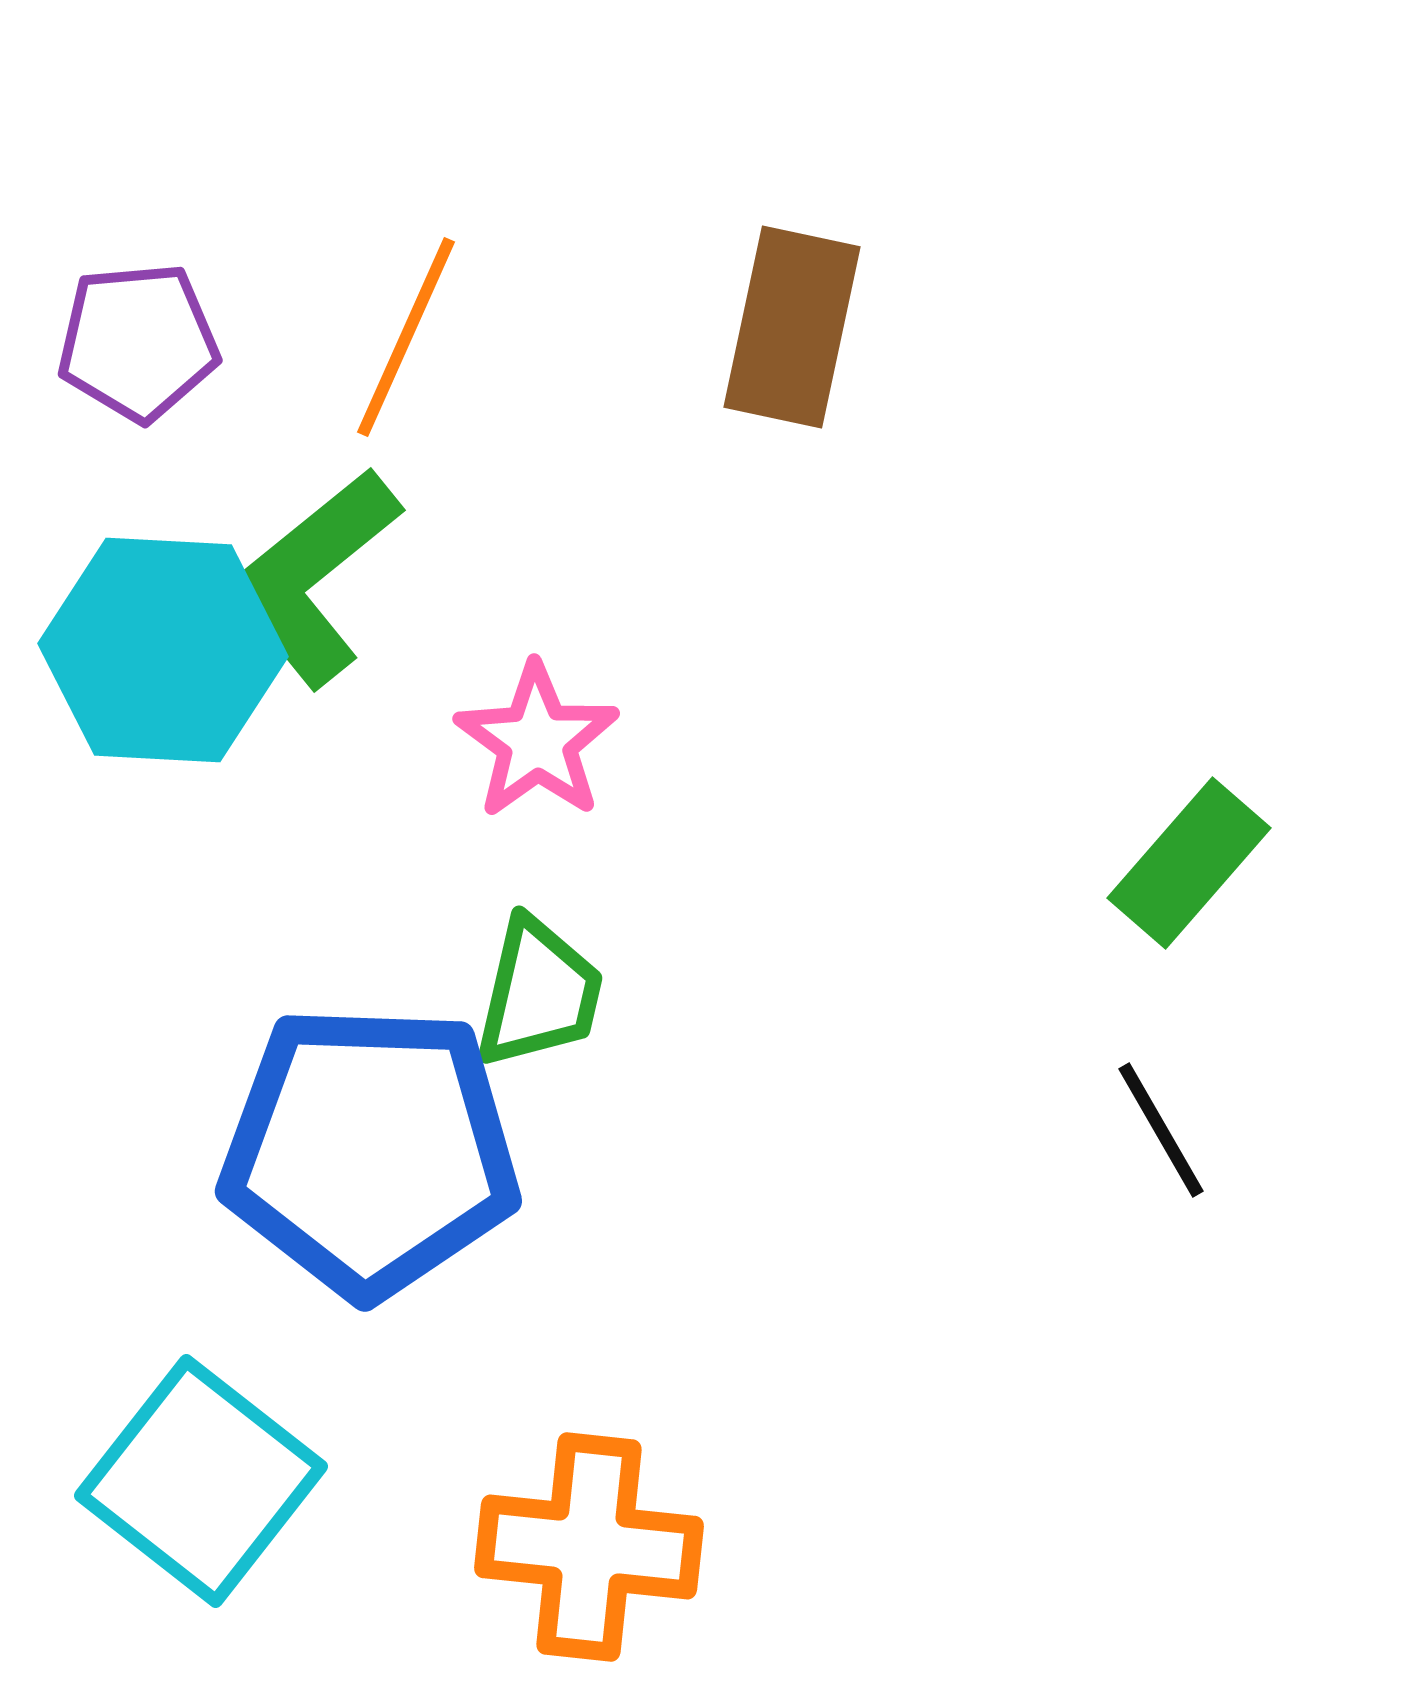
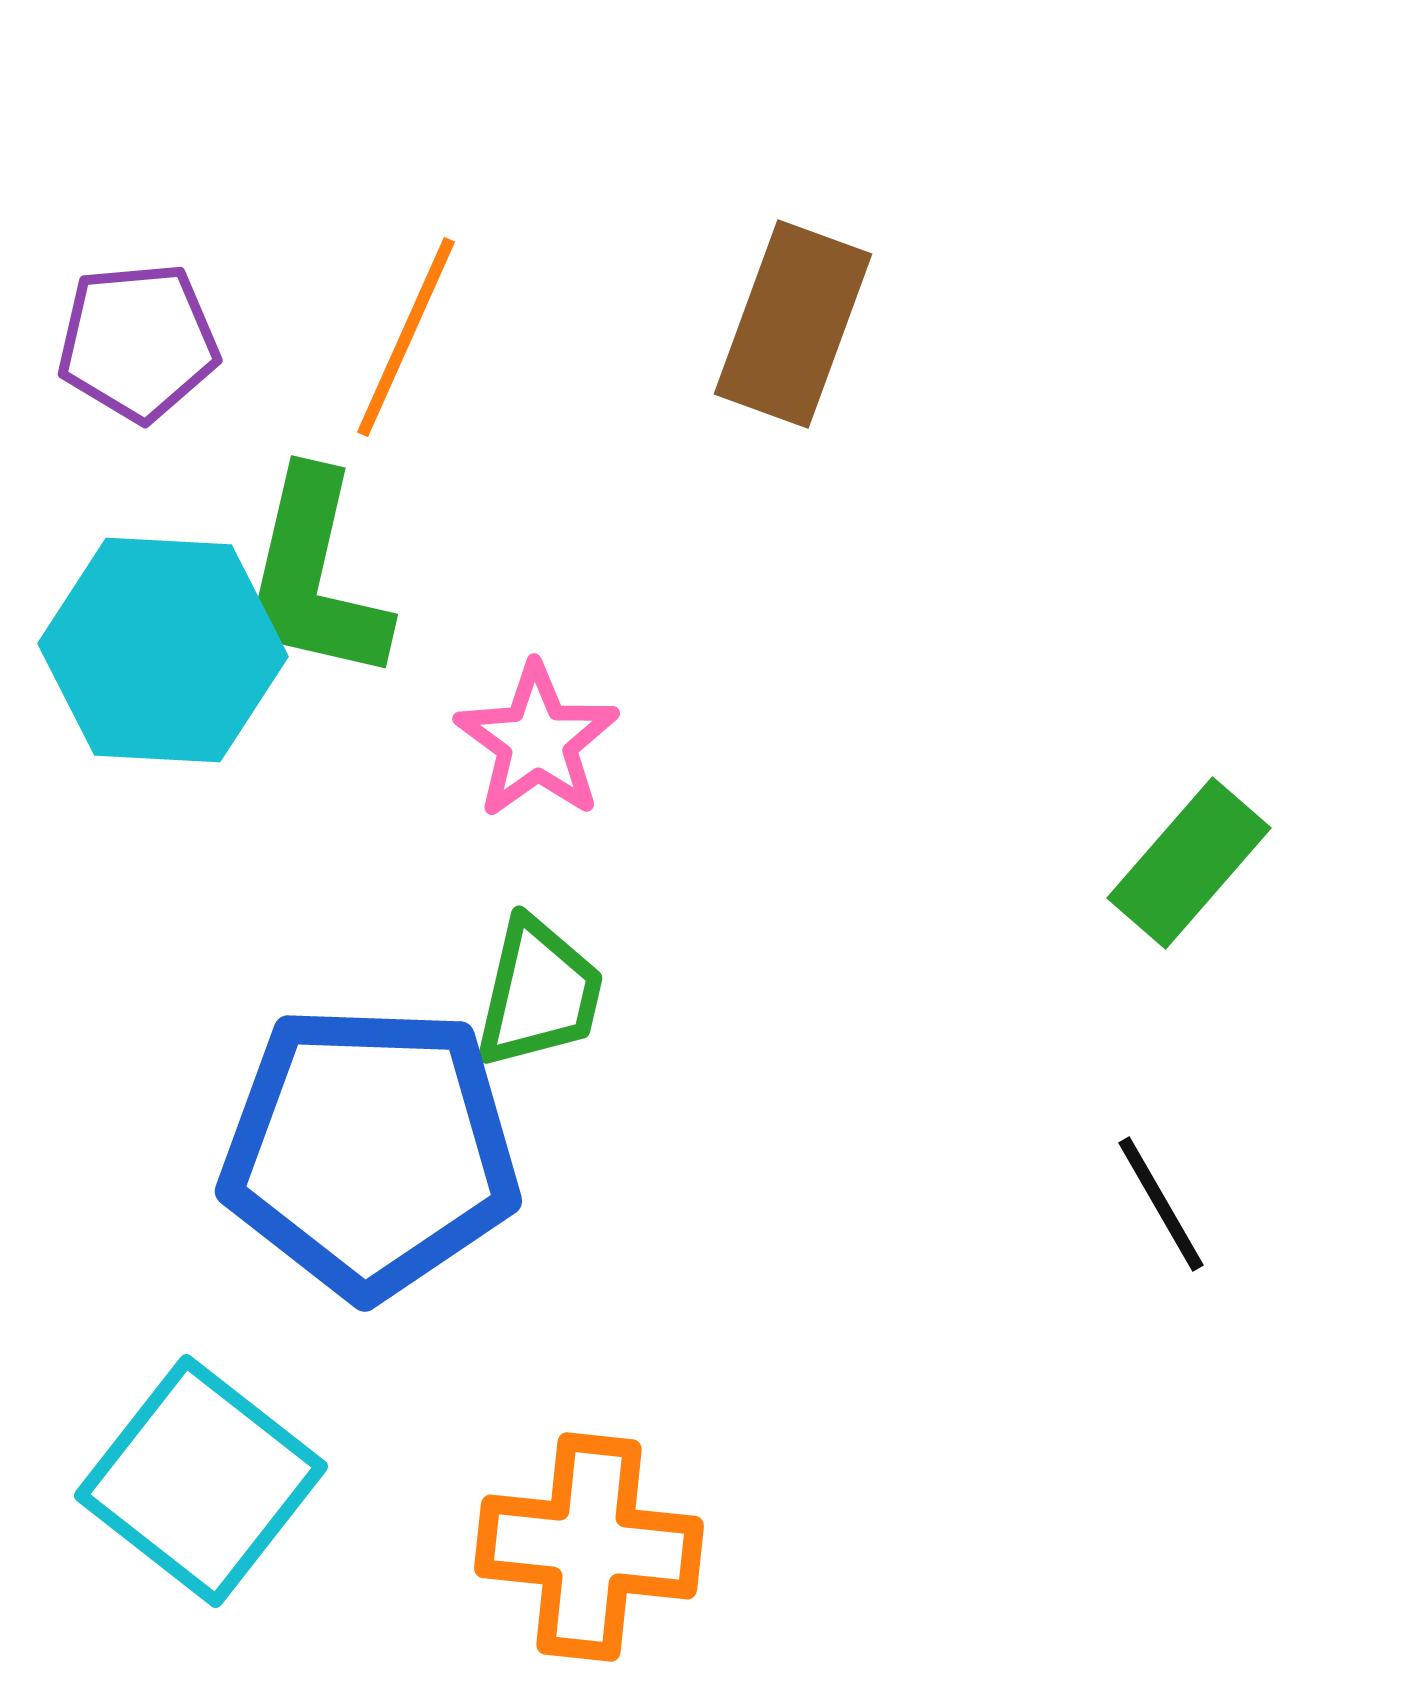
brown rectangle: moved 1 px right, 3 px up; rotated 8 degrees clockwise
green L-shape: rotated 38 degrees counterclockwise
black line: moved 74 px down
